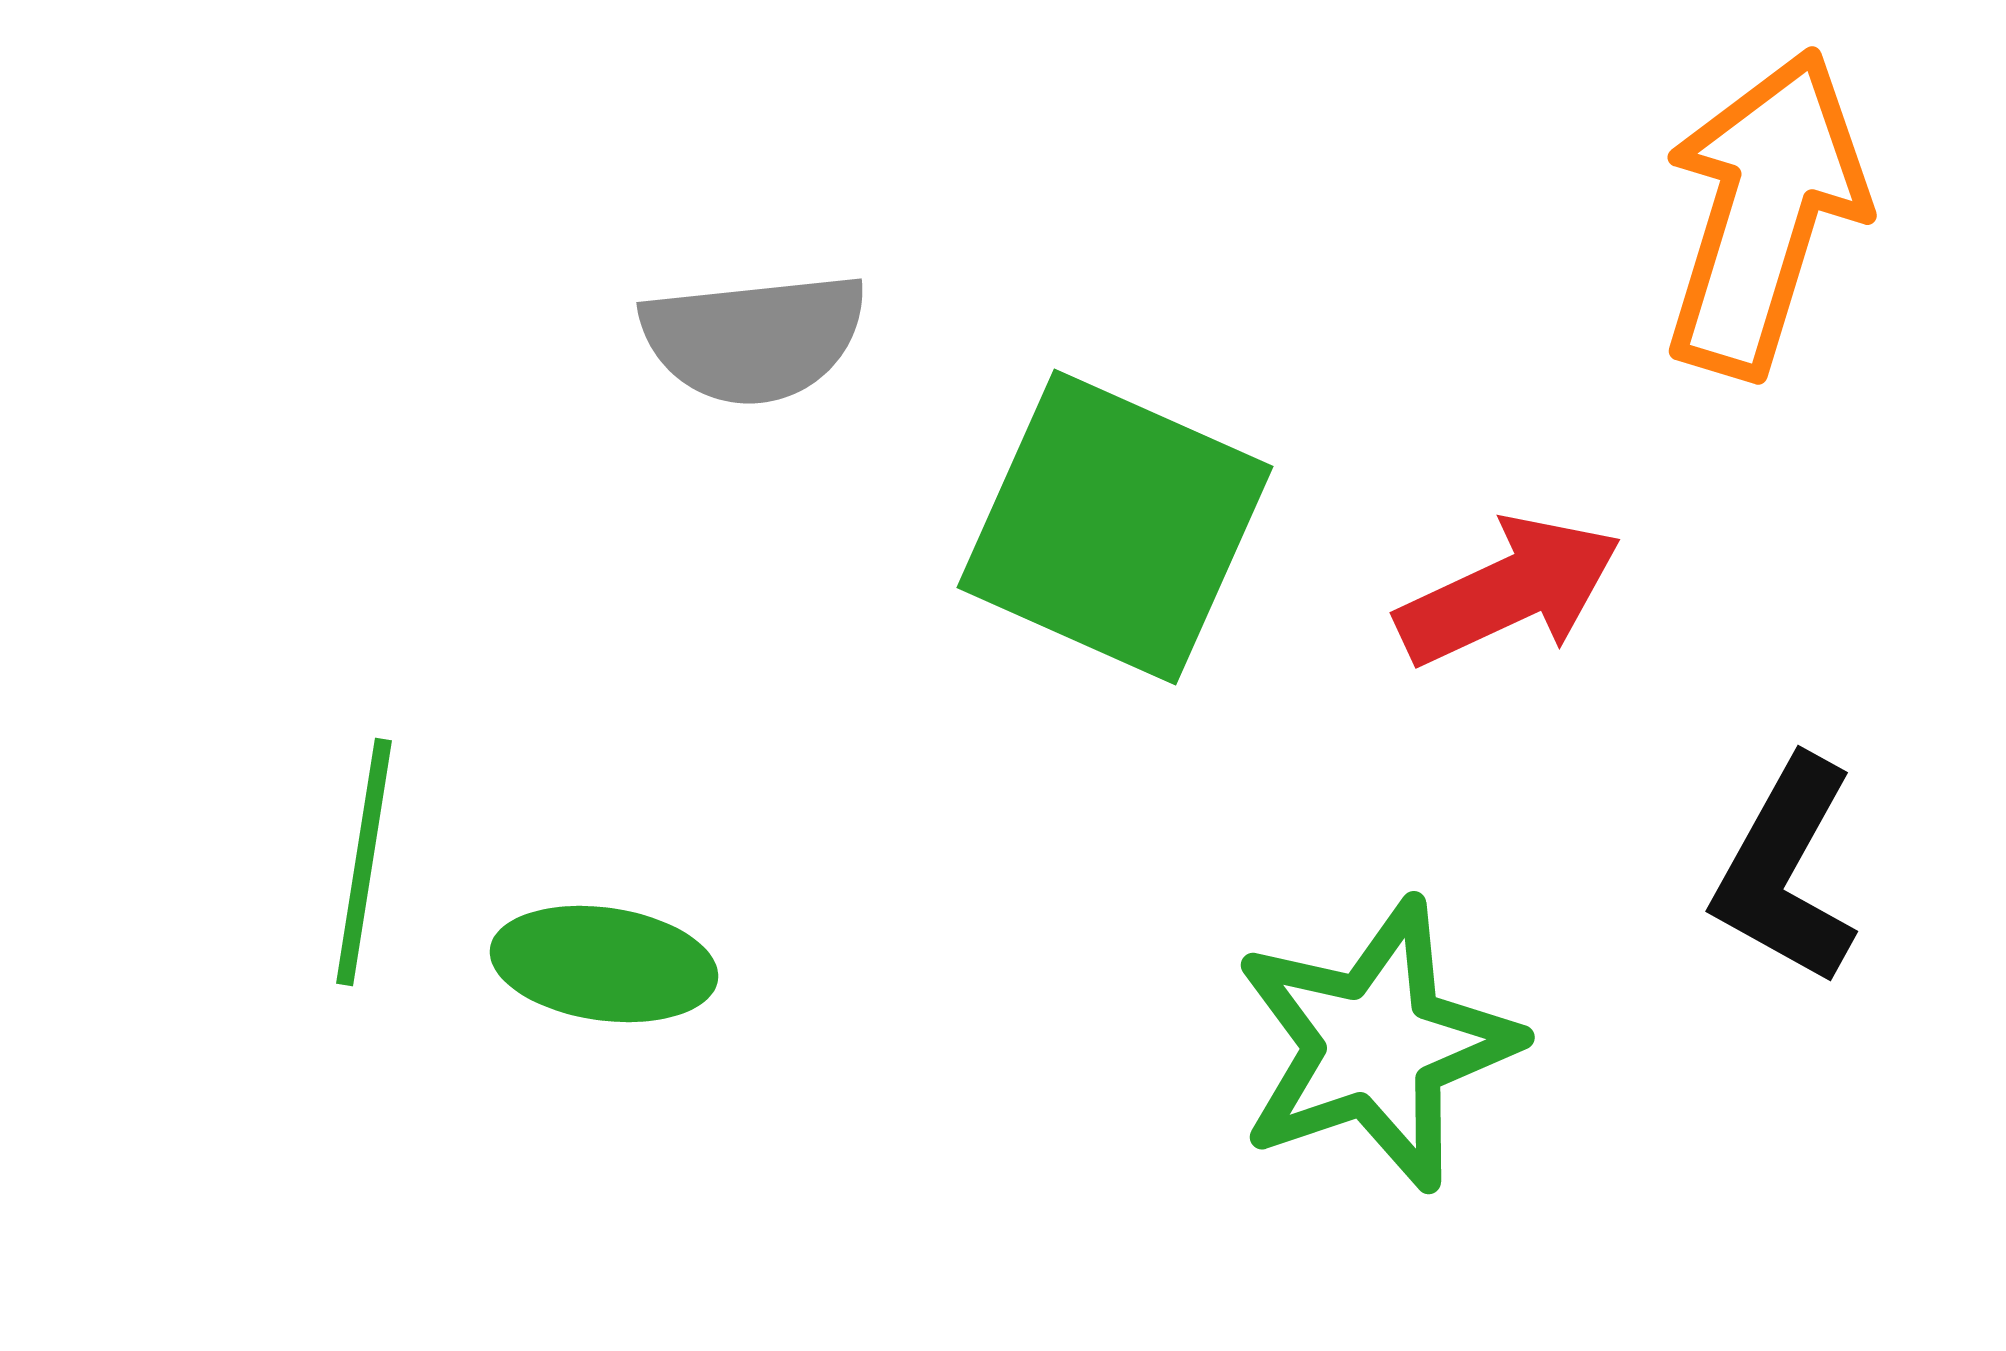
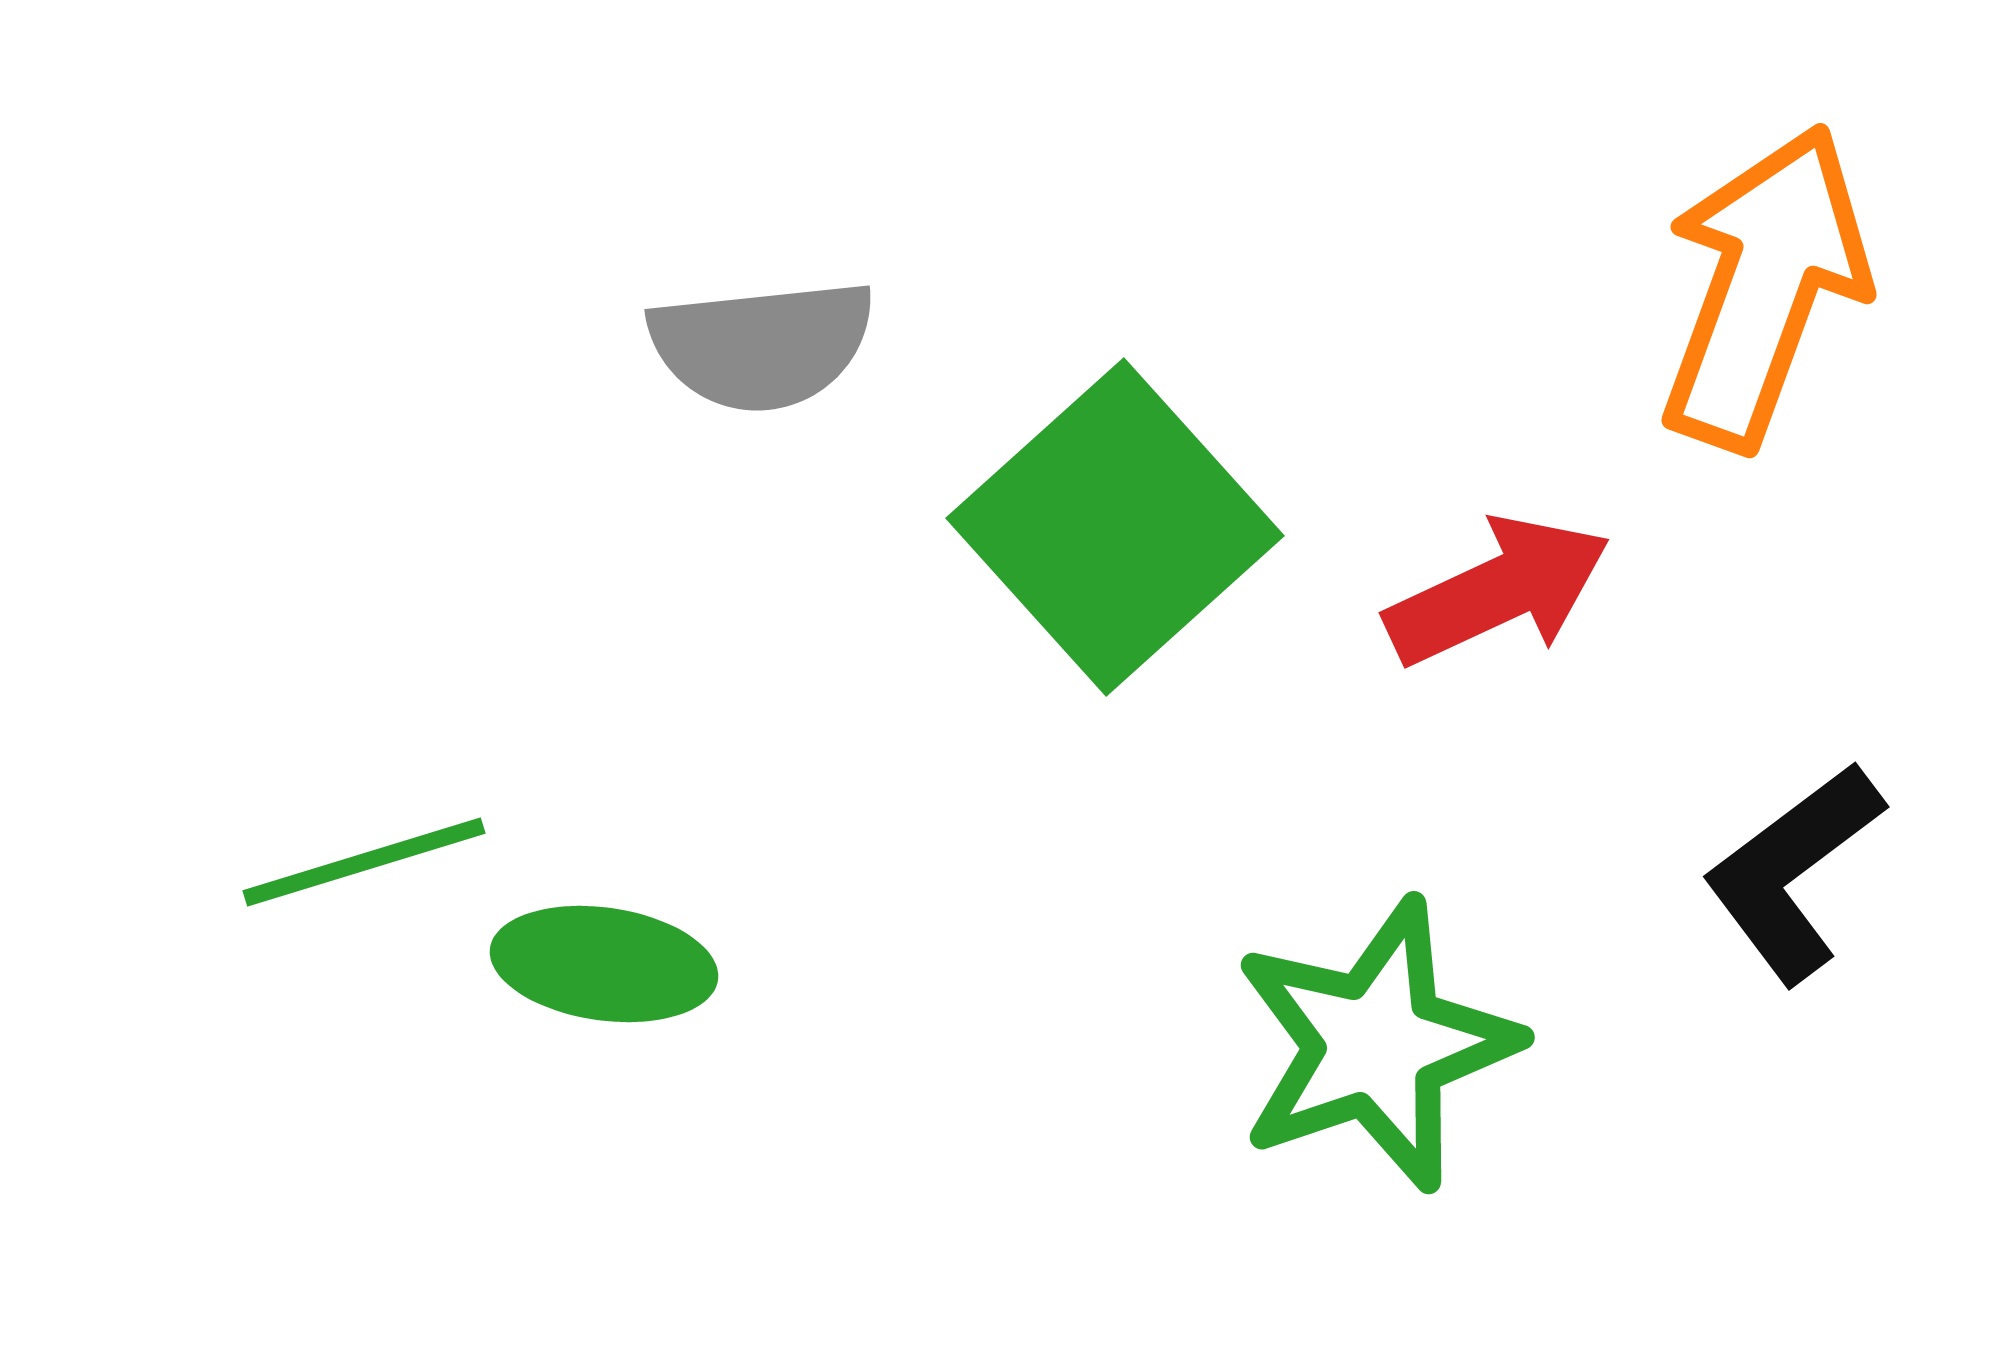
orange arrow: moved 74 px down; rotated 3 degrees clockwise
gray semicircle: moved 8 px right, 7 px down
green square: rotated 24 degrees clockwise
red arrow: moved 11 px left
green line: rotated 64 degrees clockwise
black L-shape: moved 7 px right, 1 px down; rotated 24 degrees clockwise
